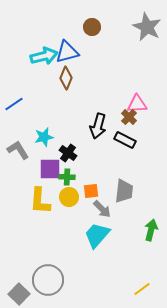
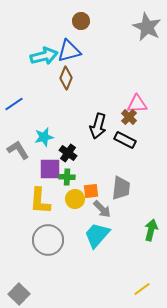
brown circle: moved 11 px left, 6 px up
blue triangle: moved 2 px right, 1 px up
gray trapezoid: moved 3 px left, 3 px up
yellow circle: moved 6 px right, 2 px down
gray circle: moved 40 px up
